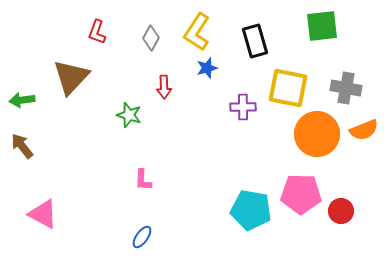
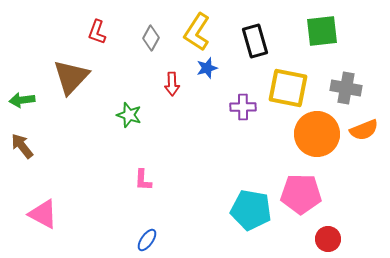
green square: moved 5 px down
red arrow: moved 8 px right, 3 px up
red circle: moved 13 px left, 28 px down
blue ellipse: moved 5 px right, 3 px down
